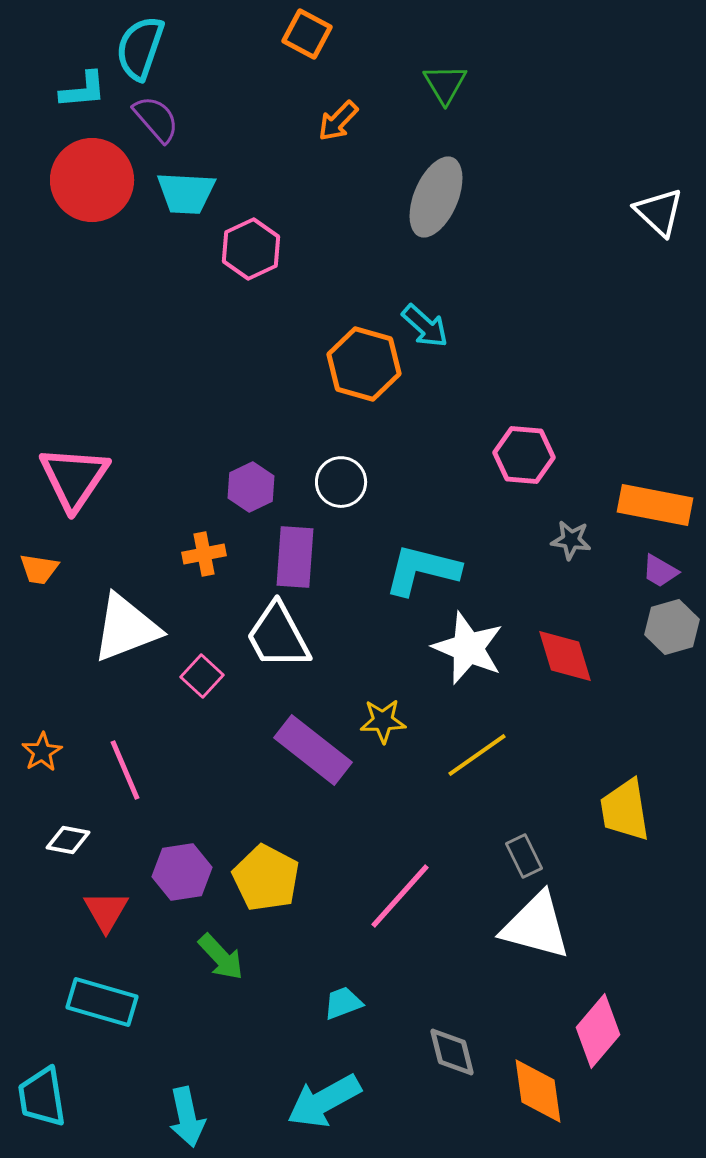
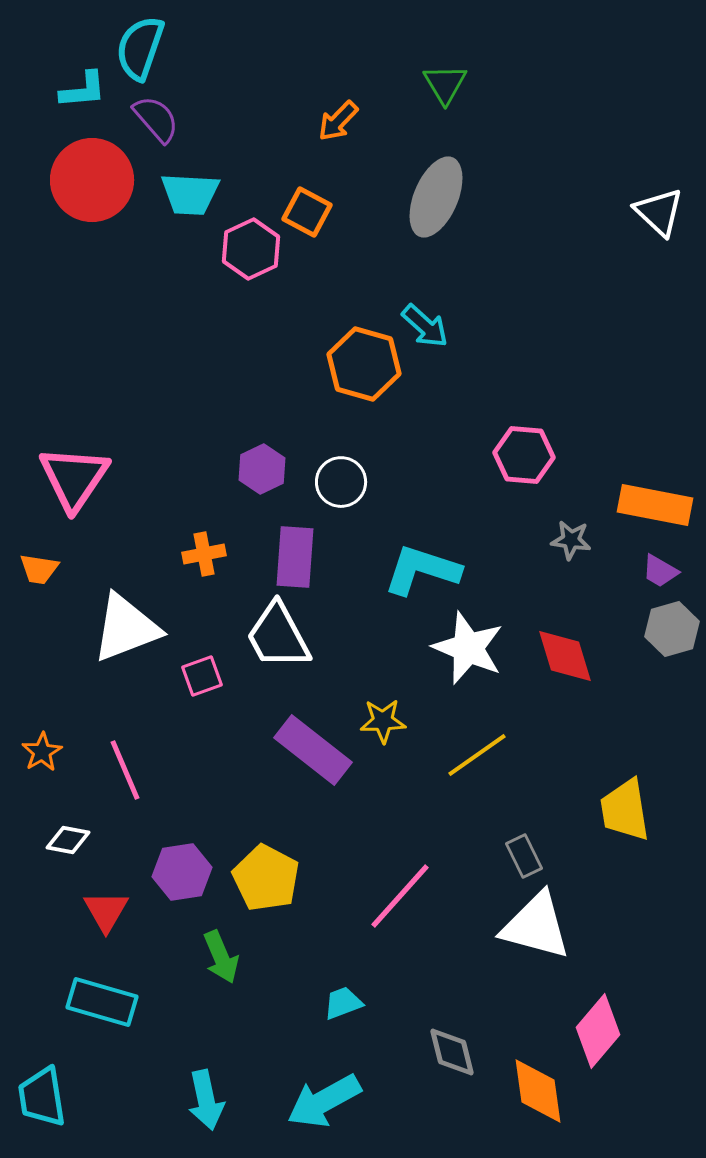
orange square at (307, 34): moved 178 px down
cyan trapezoid at (186, 193): moved 4 px right, 1 px down
purple hexagon at (251, 487): moved 11 px right, 18 px up
cyan L-shape at (422, 570): rotated 4 degrees clockwise
gray hexagon at (672, 627): moved 2 px down
pink square at (202, 676): rotated 27 degrees clockwise
green arrow at (221, 957): rotated 20 degrees clockwise
cyan arrow at (187, 1117): moved 19 px right, 17 px up
